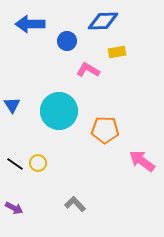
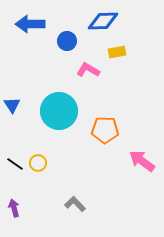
purple arrow: rotated 132 degrees counterclockwise
